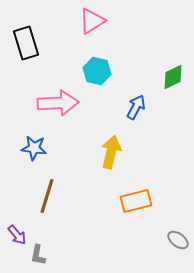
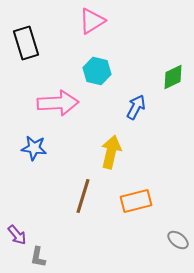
brown line: moved 36 px right
gray L-shape: moved 2 px down
